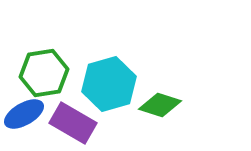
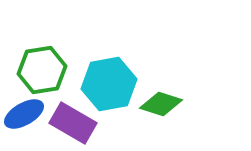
green hexagon: moved 2 px left, 3 px up
cyan hexagon: rotated 6 degrees clockwise
green diamond: moved 1 px right, 1 px up
